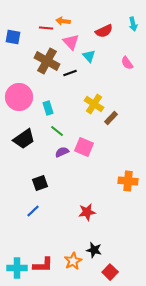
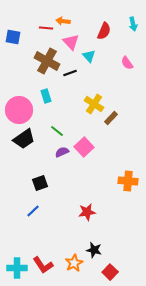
red semicircle: rotated 42 degrees counterclockwise
pink circle: moved 13 px down
cyan rectangle: moved 2 px left, 12 px up
pink square: rotated 24 degrees clockwise
orange star: moved 1 px right, 2 px down
red L-shape: rotated 55 degrees clockwise
